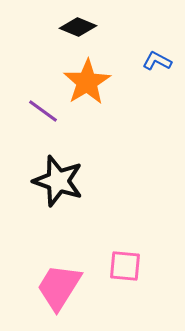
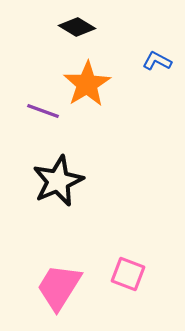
black diamond: moved 1 px left; rotated 9 degrees clockwise
orange star: moved 2 px down
purple line: rotated 16 degrees counterclockwise
black star: rotated 30 degrees clockwise
pink square: moved 3 px right, 8 px down; rotated 16 degrees clockwise
